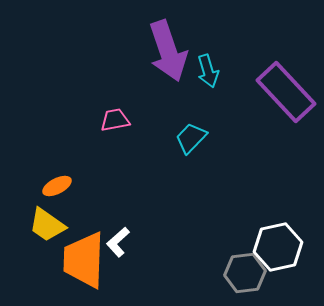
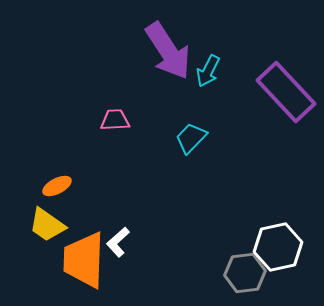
purple arrow: rotated 14 degrees counterclockwise
cyan arrow: rotated 44 degrees clockwise
pink trapezoid: rotated 8 degrees clockwise
